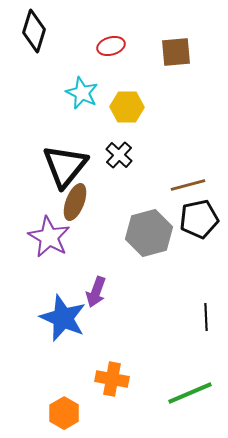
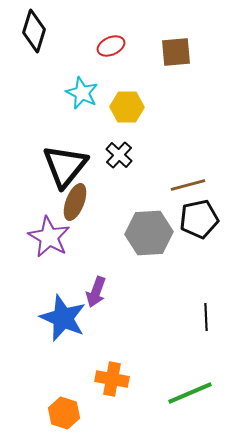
red ellipse: rotated 8 degrees counterclockwise
gray hexagon: rotated 12 degrees clockwise
orange hexagon: rotated 12 degrees counterclockwise
